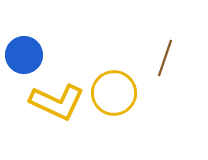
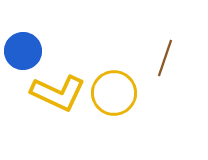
blue circle: moved 1 px left, 4 px up
yellow L-shape: moved 1 px right, 9 px up
